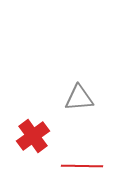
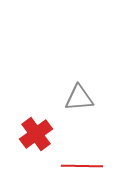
red cross: moved 3 px right, 2 px up
